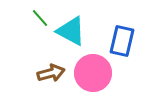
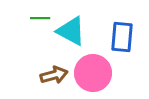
green line: rotated 48 degrees counterclockwise
blue rectangle: moved 4 px up; rotated 8 degrees counterclockwise
brown arrow: moved 3 px right, 2 px down
